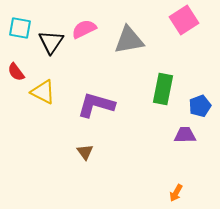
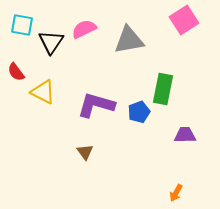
cyan square: moved 2 px right, 3 px up
blue pentagon: moved 61 px left, 6 px down
